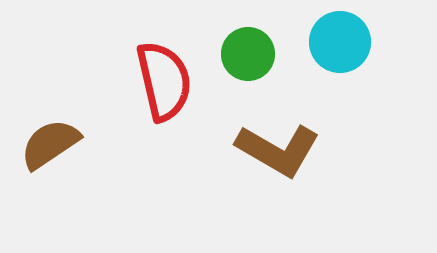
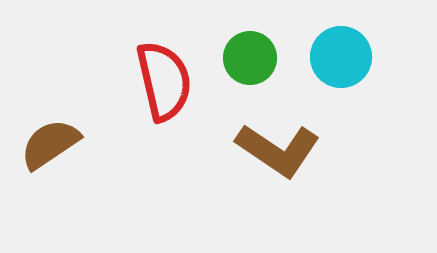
cyan circle: moved 1 px right, 15 px down
green circle: moved 2 px right, 4 px down
brown L-shape: rotated 4 degrees clockwise
